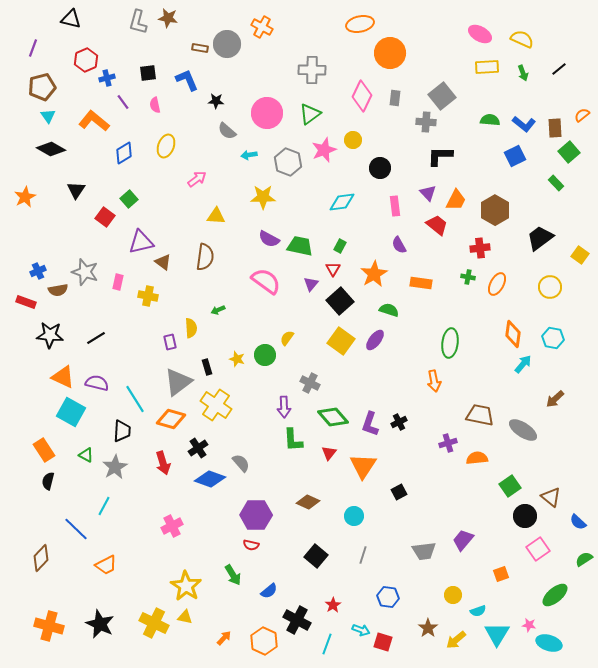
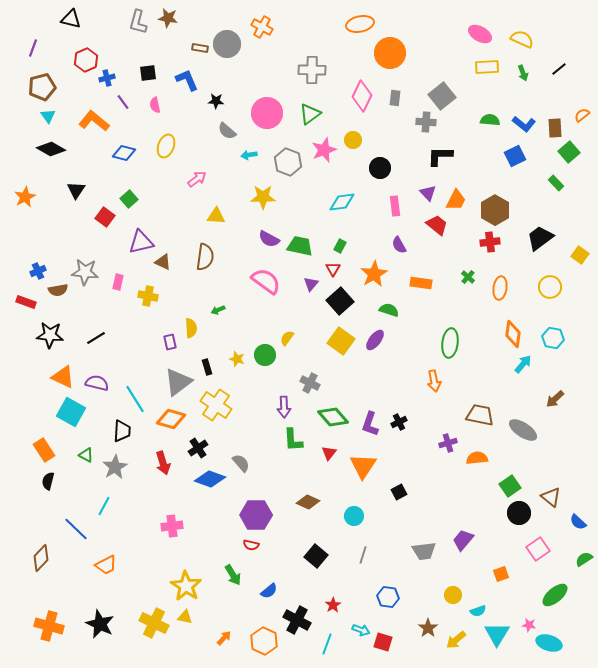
blue diamond at (124, 153): rotated 45 degrees clockwise
red cross at (480, 248): moved 10 px right, 6 px up
brown triangle at (163, 262): rotated 12 degrees counterclockwise
gray star at (85, 272): rotated 12 degrees counterclockwise
green cross at (468, 277): rotated 32 degrees clockwise
orange ellipse at (497, 284): moved 3 px right, 4 px down; rotated 20 degrees counterclockwise
black circle at (525, 516): moved 6 px left, 3 px up
pink cross at (172, 526): rotated 20 degrees clockwise
